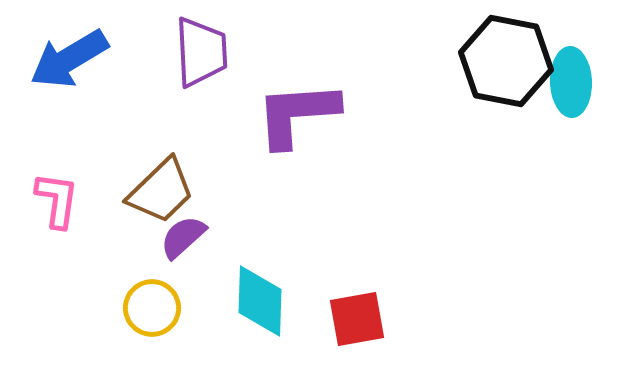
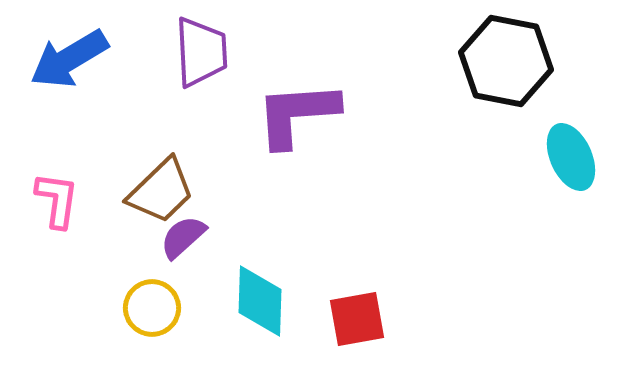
cyan ellipse: moved 75 px down; rotated 22 degrees counterclockwise
